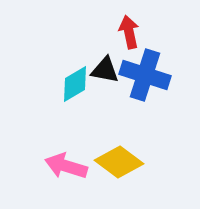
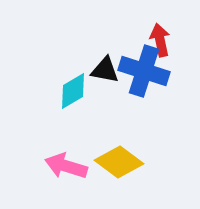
red arrow: moved 31 px right, 8 px down
blue cross: moved 1 px left, 4 px up
cyan diamond: moved 2 px left, 7 px down
